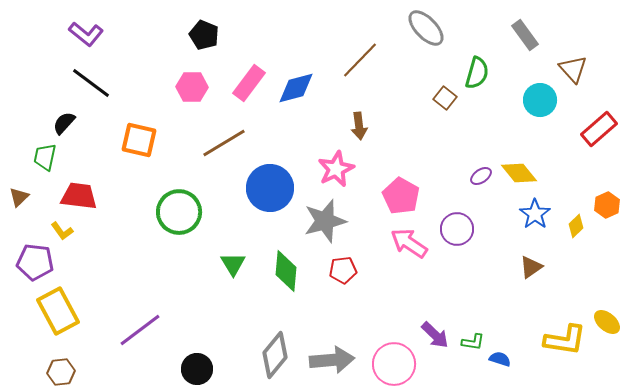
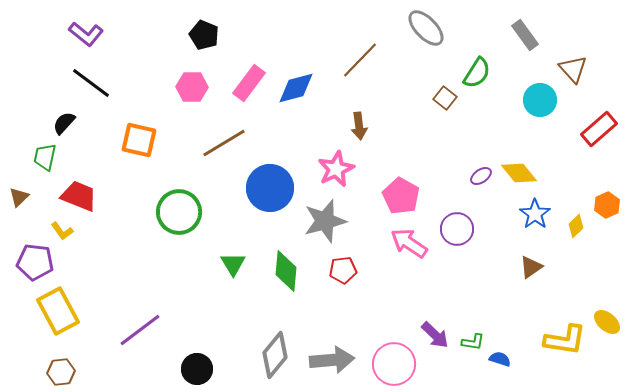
green semicircle at (477, 73): rotated 16 degrees clockwise
red trapezoid at (79, 196): rotated 15 degrees clockwise
